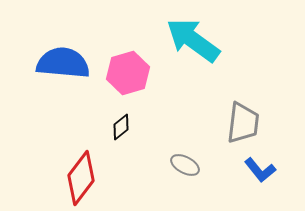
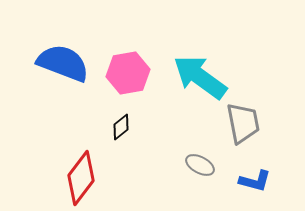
cyan arrow: moved 7 px right, 37 px down
blue semicircle: rotated 16 degrees clockwise
pink hexagon: rotated 6 degrees clockwise
gray trapezoid: rotated 18 degrees counterclockwise
gray ellipse: moved 15 px right
blue L-shape: moved 5 px left, 11 px down; rotated 36 degrees counterclockwise
